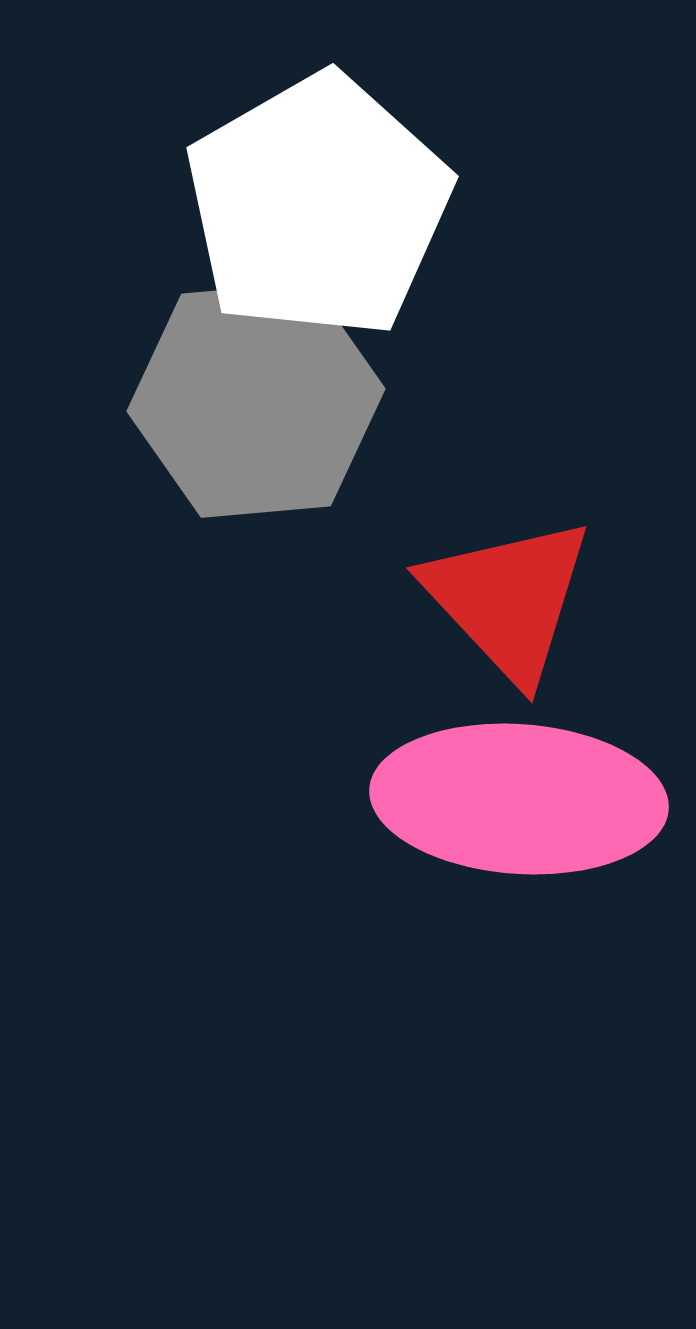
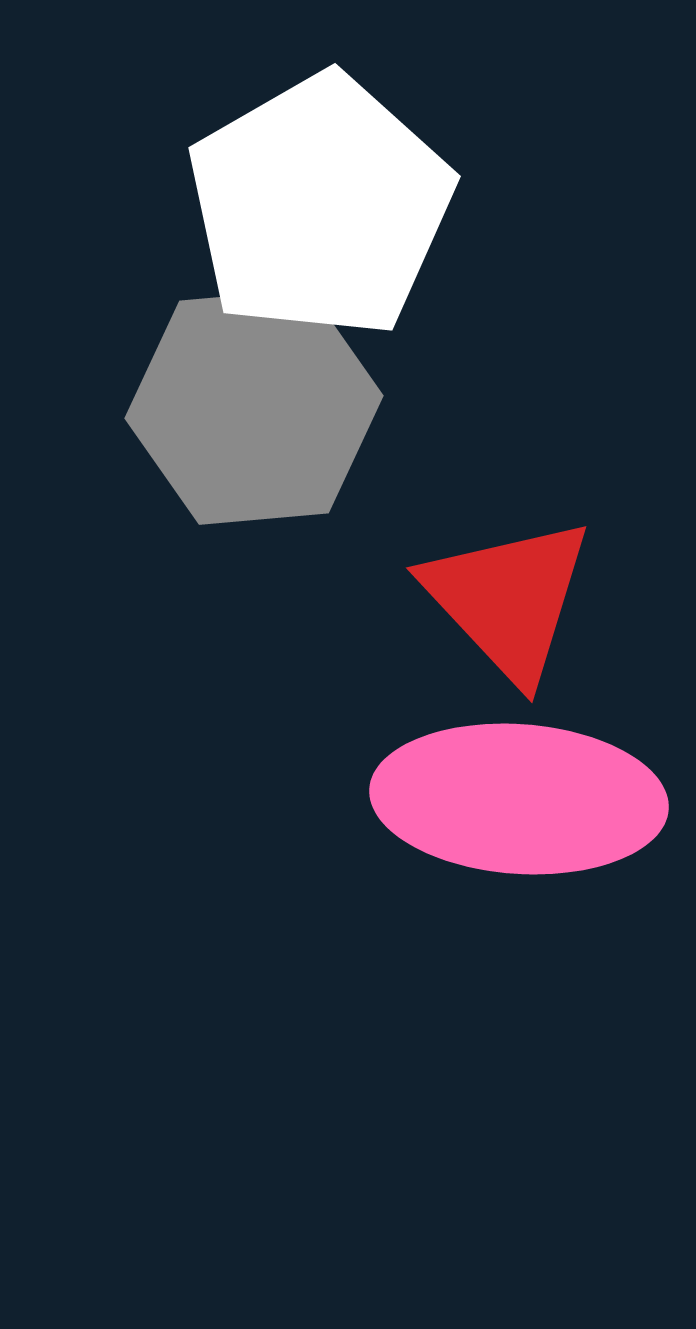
white pentagon: moved 2 px right
gray hexagon: moved 2 px left, 7 px down
